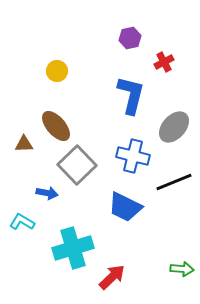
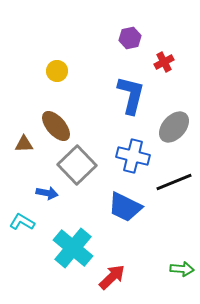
cyan cross: rotated 33 degrees counterclockwise
